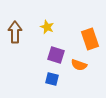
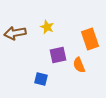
brown arrow: moved 1 px down; rotated 100 degrees counterclockwise
purple square: moved 2 px right; rotated 30 degrees counterclockwise
orange semicircle: rotated 49 degrees clockwise
blue square: moved 11 px left
